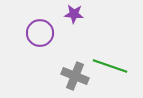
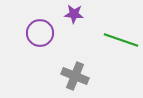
green line: moved 11 px right, 26 px up
